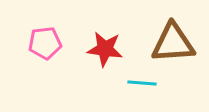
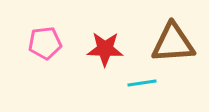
red star: rotated 6 degrees counterclockwise
cyan line: rotated 12 degrees counterclockwise
